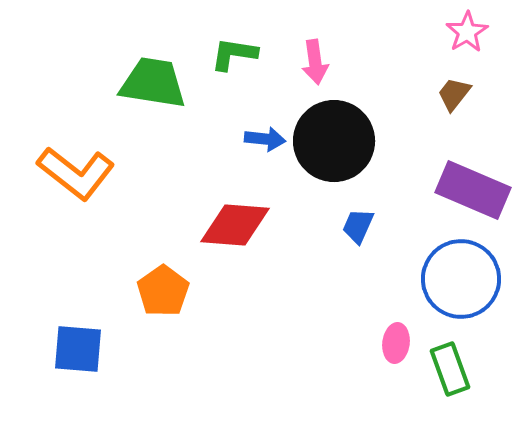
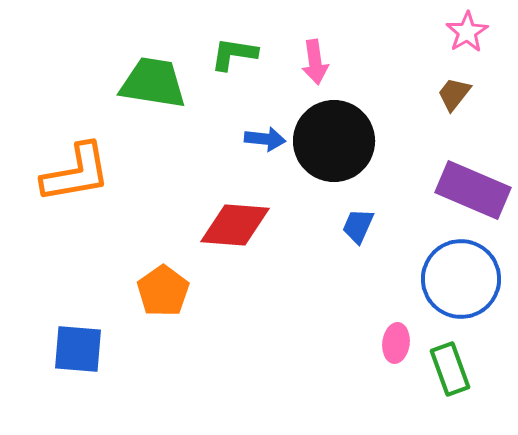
orange L-shape: rotated 48 degrees counterclockwise
